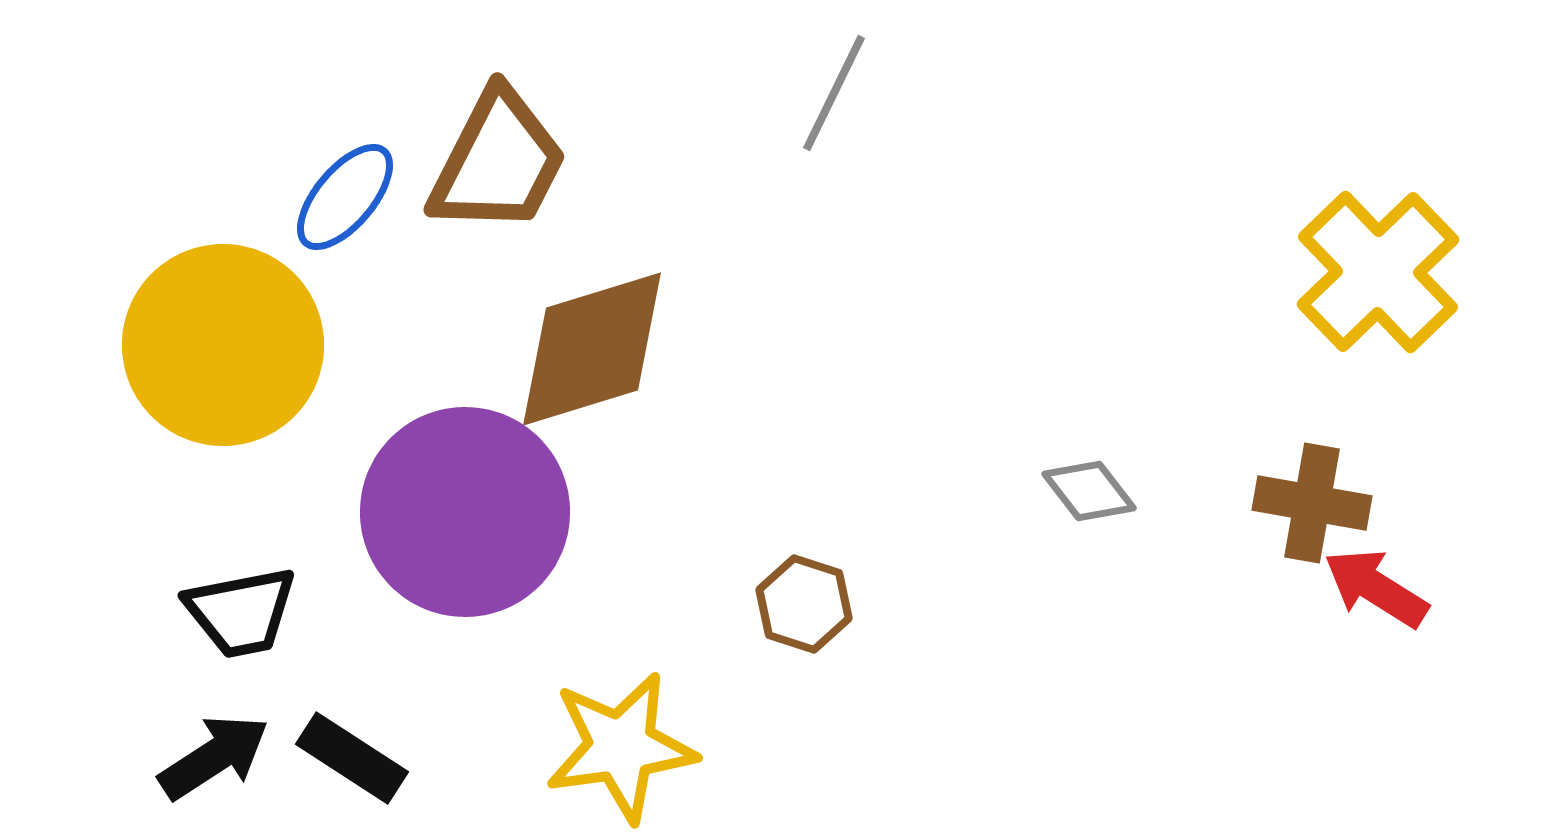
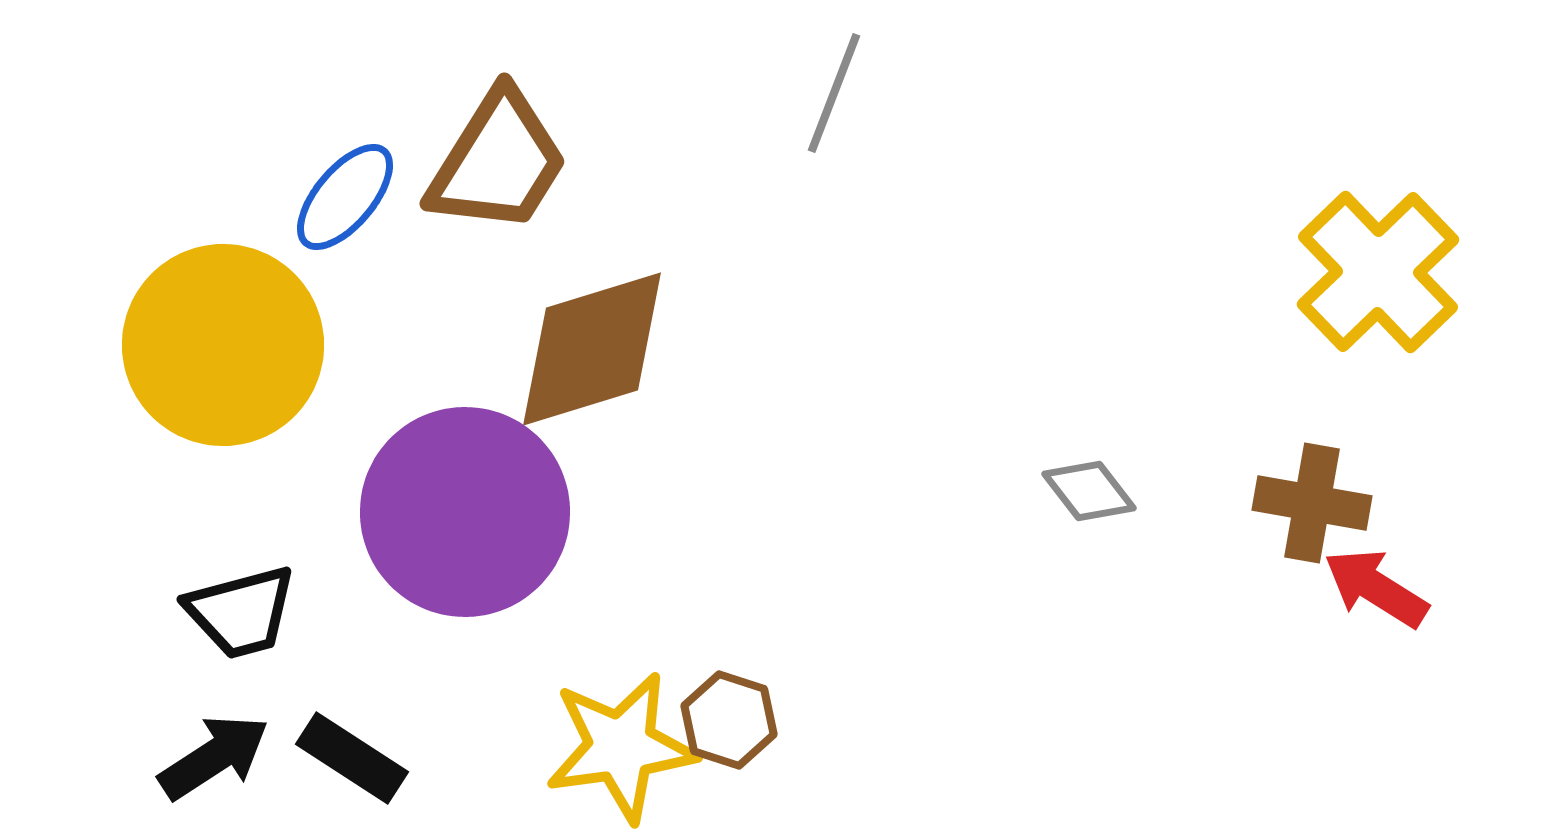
gray line: rotated 5 degrees counterclockwise
brown trapezoid: rotated 5 degrees clockwise
brown hexagon: moved 75 px left, 116 px down
black trapezoid: rotated 4 degrees counterclockwise
